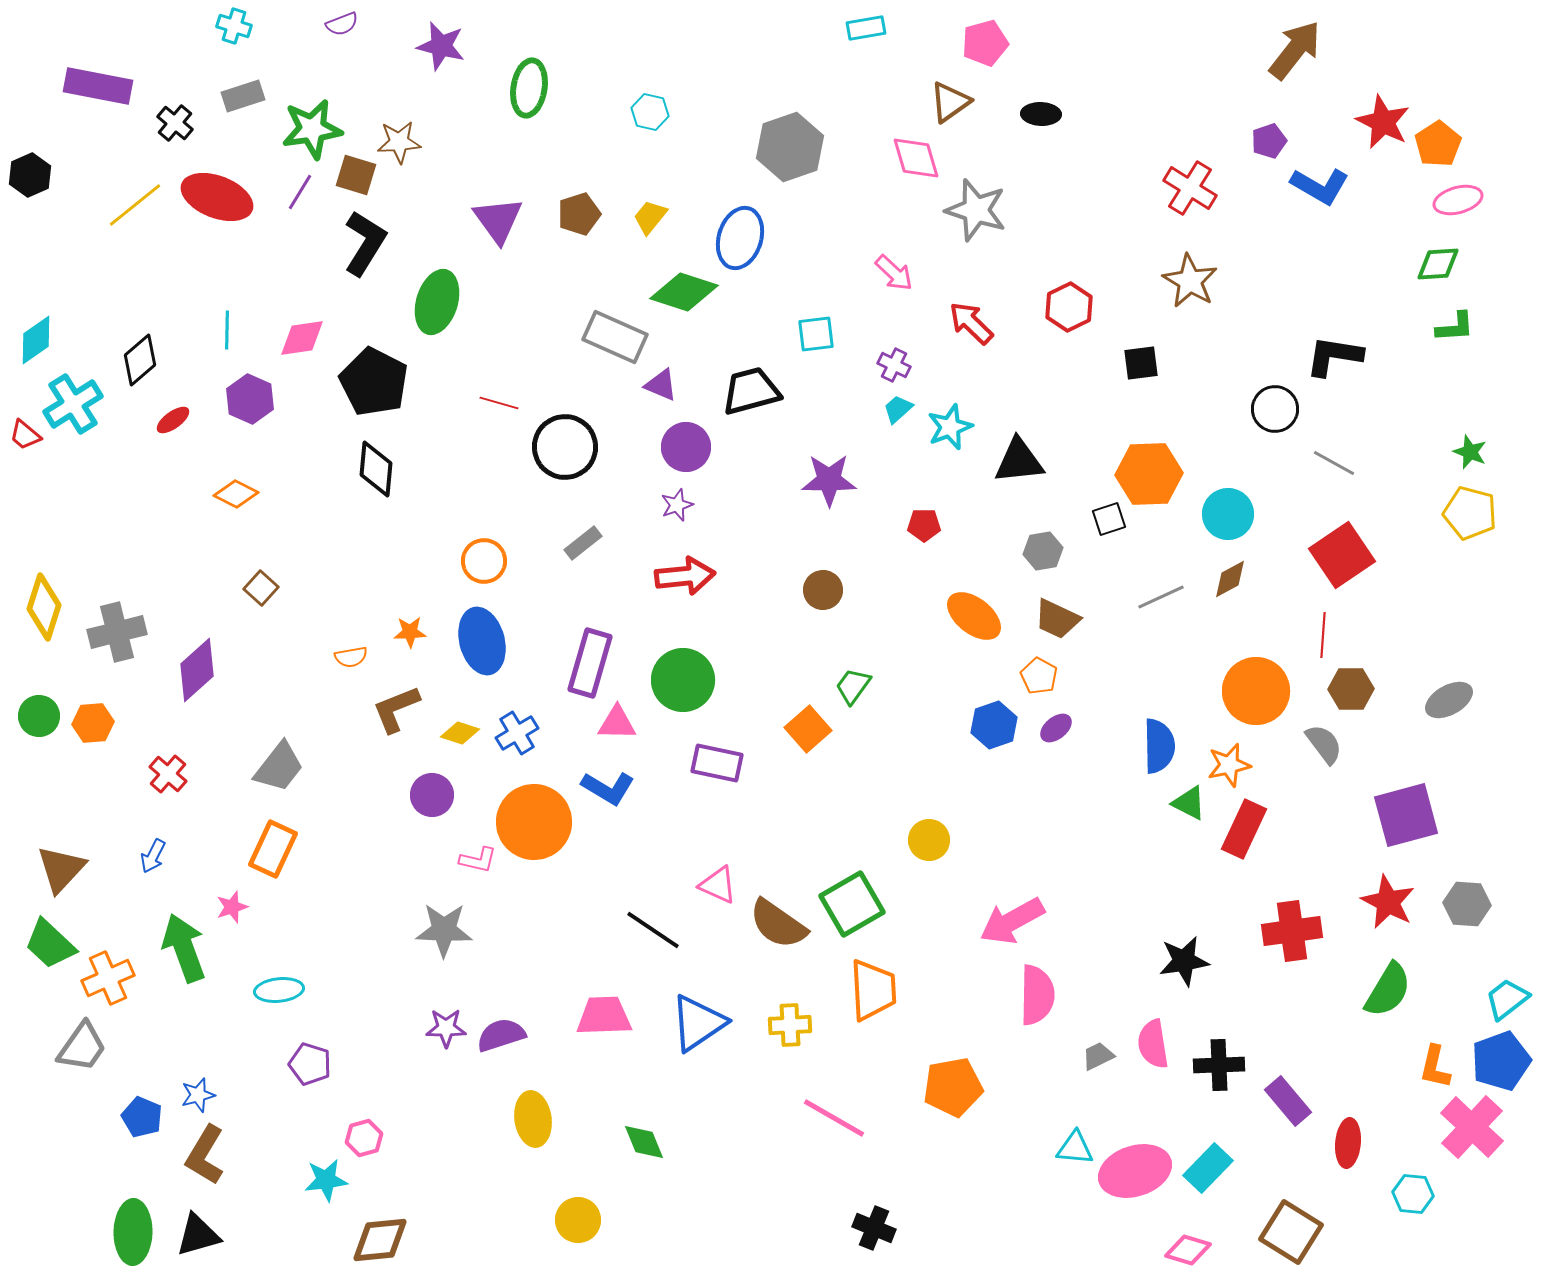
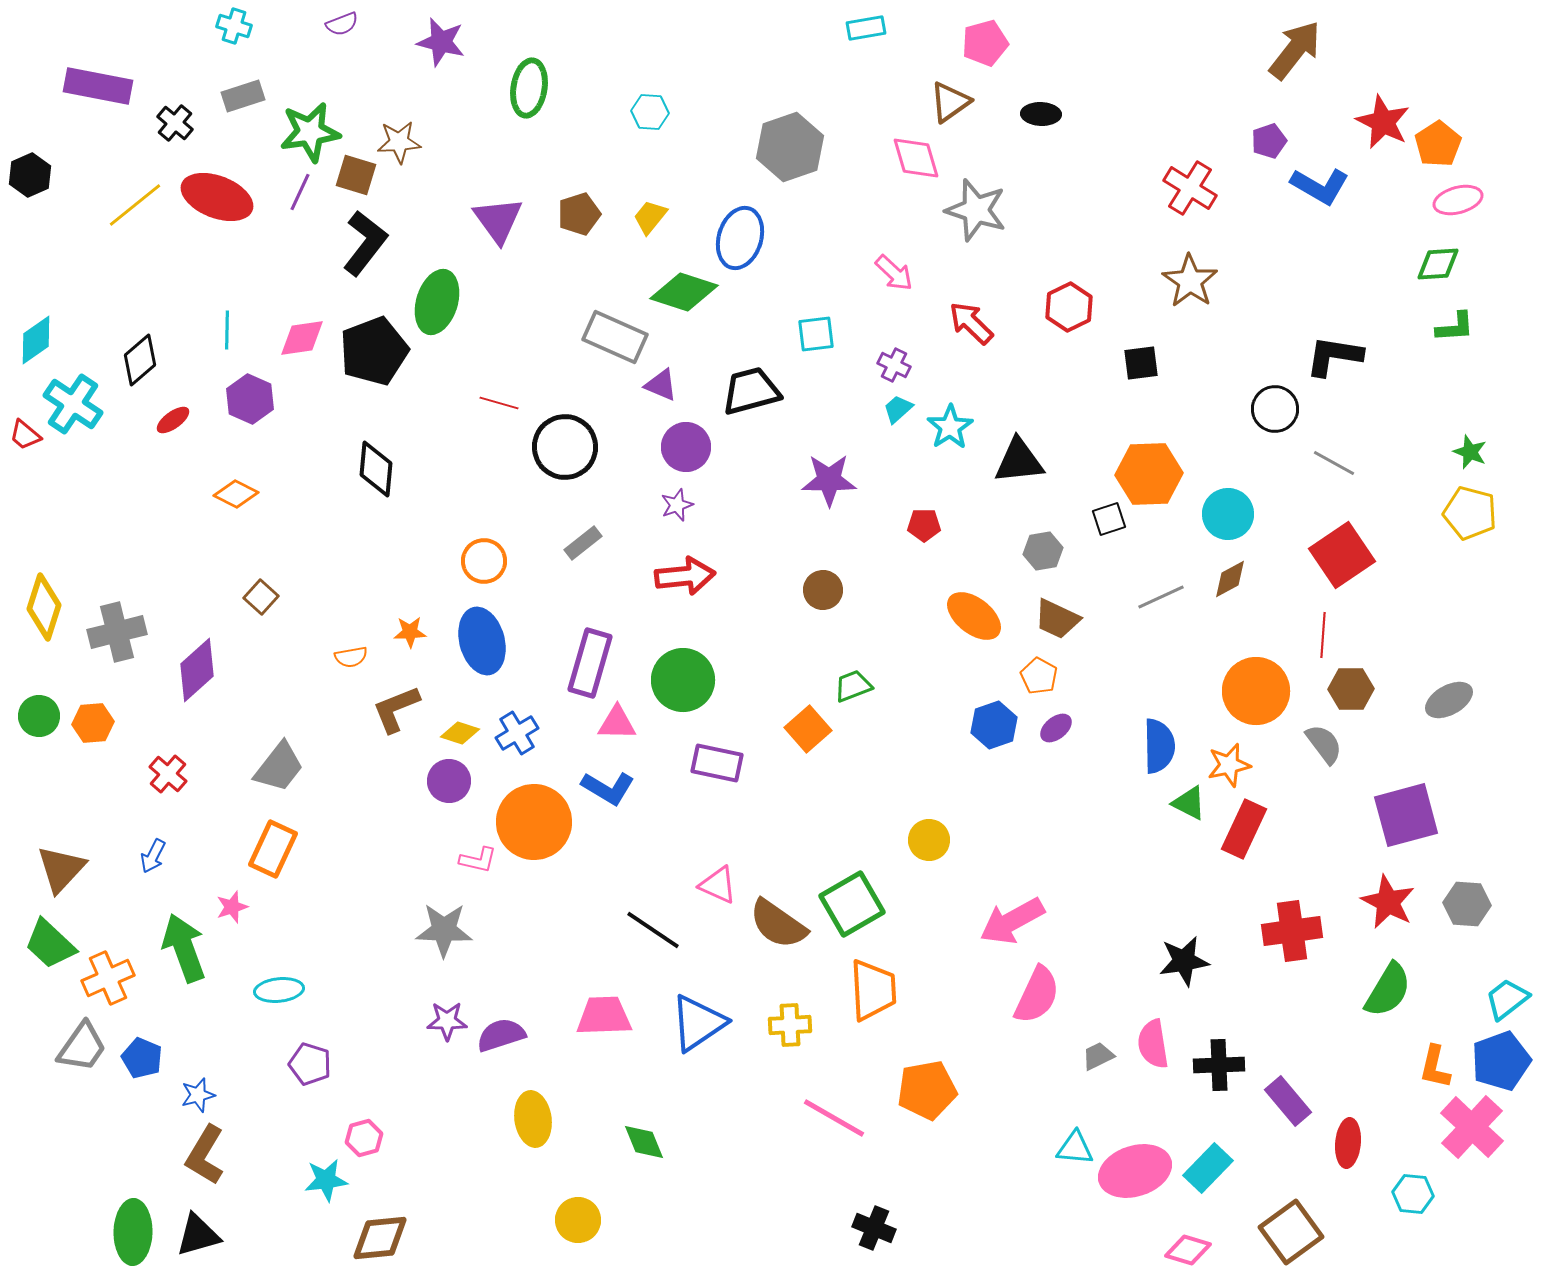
purple star at (441, 46): moved 4 px up
cyan hexagon at (650, 112): rotated 9 degrees counterclockwise
green star at (312, 129): moved 2 px left, 3 px down
purple line at (300, 192): rotated 6 degrees counterclockwise
black L-shape at (365, 243): rotated 6 degrees clockwise
brown star at (1190, 281): rotated 4 degrees clockwise
black pentagon at (374, 382): moved 31 px up; rotated 24 degrees clockwise
cyan cross at (73, 404): rotated 24 degrees counterclockwise
cyan star at (950, 427): rotated 12 degrees counterclockwise
brown square at (261, 588): moved 9 px down
green trapezoid at (853, 686): rotated 33 degrees clockwise
purple circle at (432, 795): moved 17 px right, 14 px up
pink semicircle at (1037, 995): rotated 24 degrees clockwise
purple star at (446, 1028): moved 1 px right, 7 px up
orange pentagon at (953, 1087): moved 26 px left, 3 px down
blue pentagon at (142, 1117): moved 59 px up
brown square at (1291, 1232): rotated 22 degrees clockwise
brown diamond at (380, 1240): moved 2 px up
